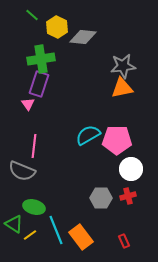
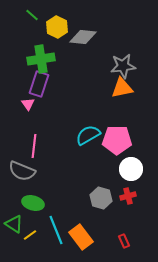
gray hexagon: rotated 15 degrees clockwise
green ellipse: moved 1 px left, 4 px up
